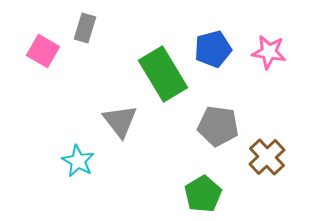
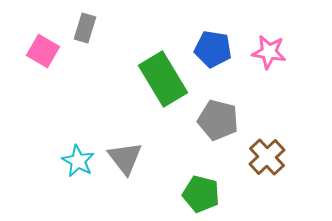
blue pentagon: rotated 24 degrees clockwise
green rectangle: moved 5 px down
gray triangle: moved 5 px right, 37 px down
gray pentagon: moved 6 px up; rotated 6 degrees clockwise
green pentagon: moved 2 px left; rotated 27 degrees counterclockwise
